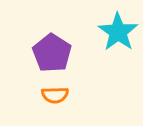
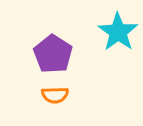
purple pentagon: moved 1 px right, 1 px down
